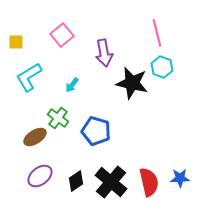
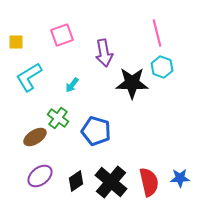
pink square: rotated 20 degrees clockwise
black star: rotated 12 degrees counterclockwise
